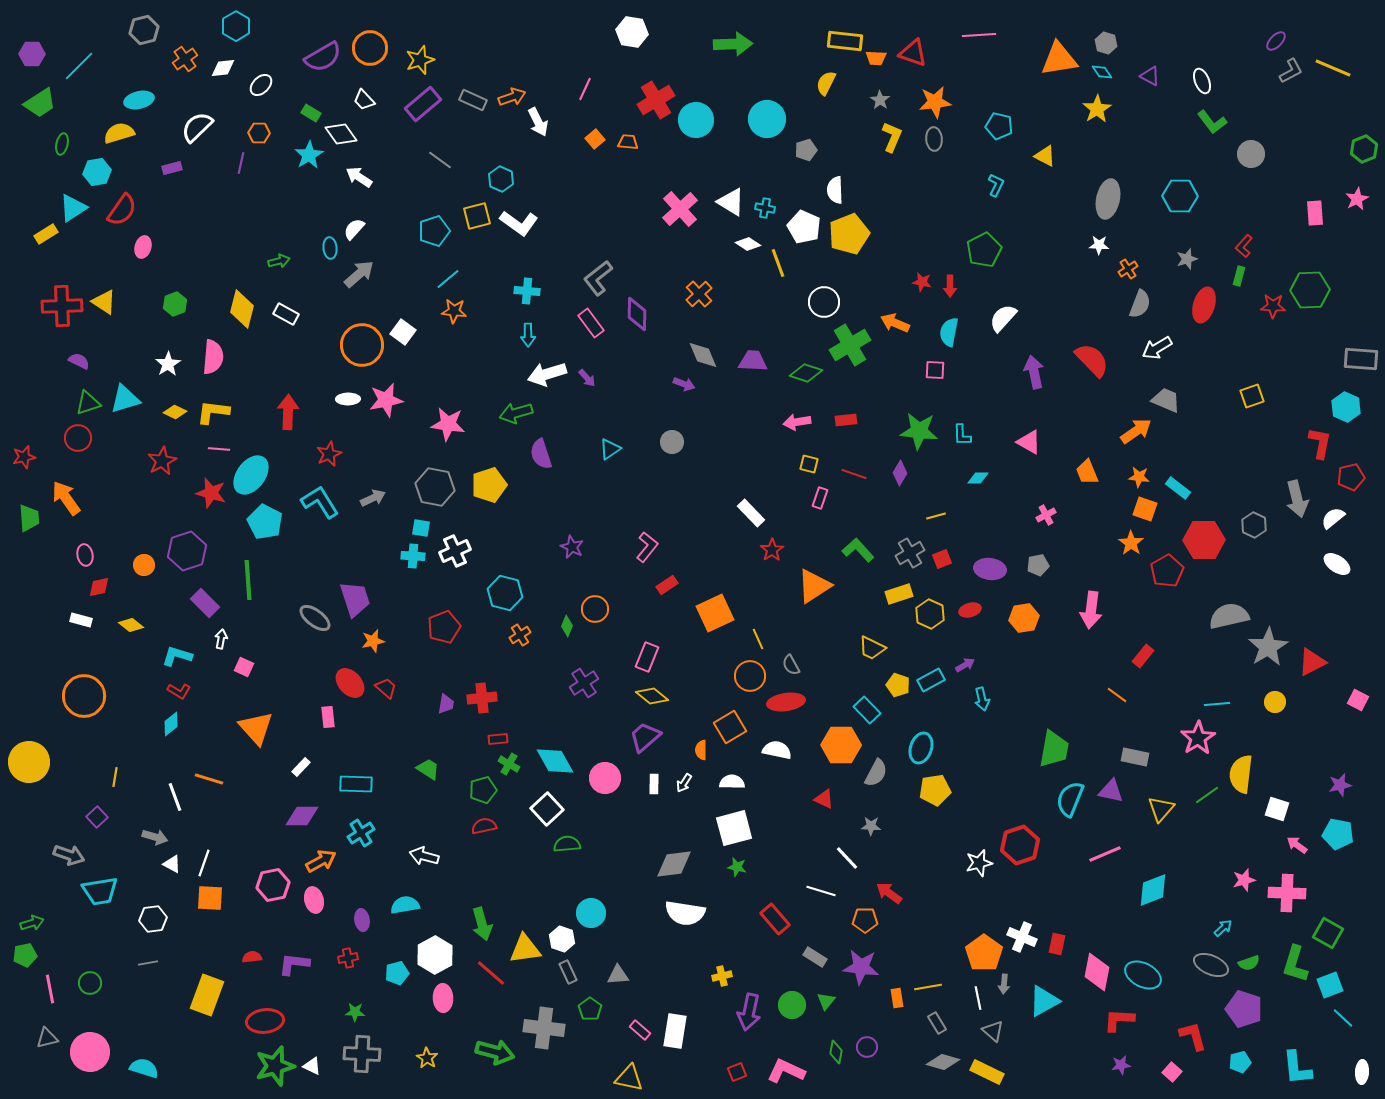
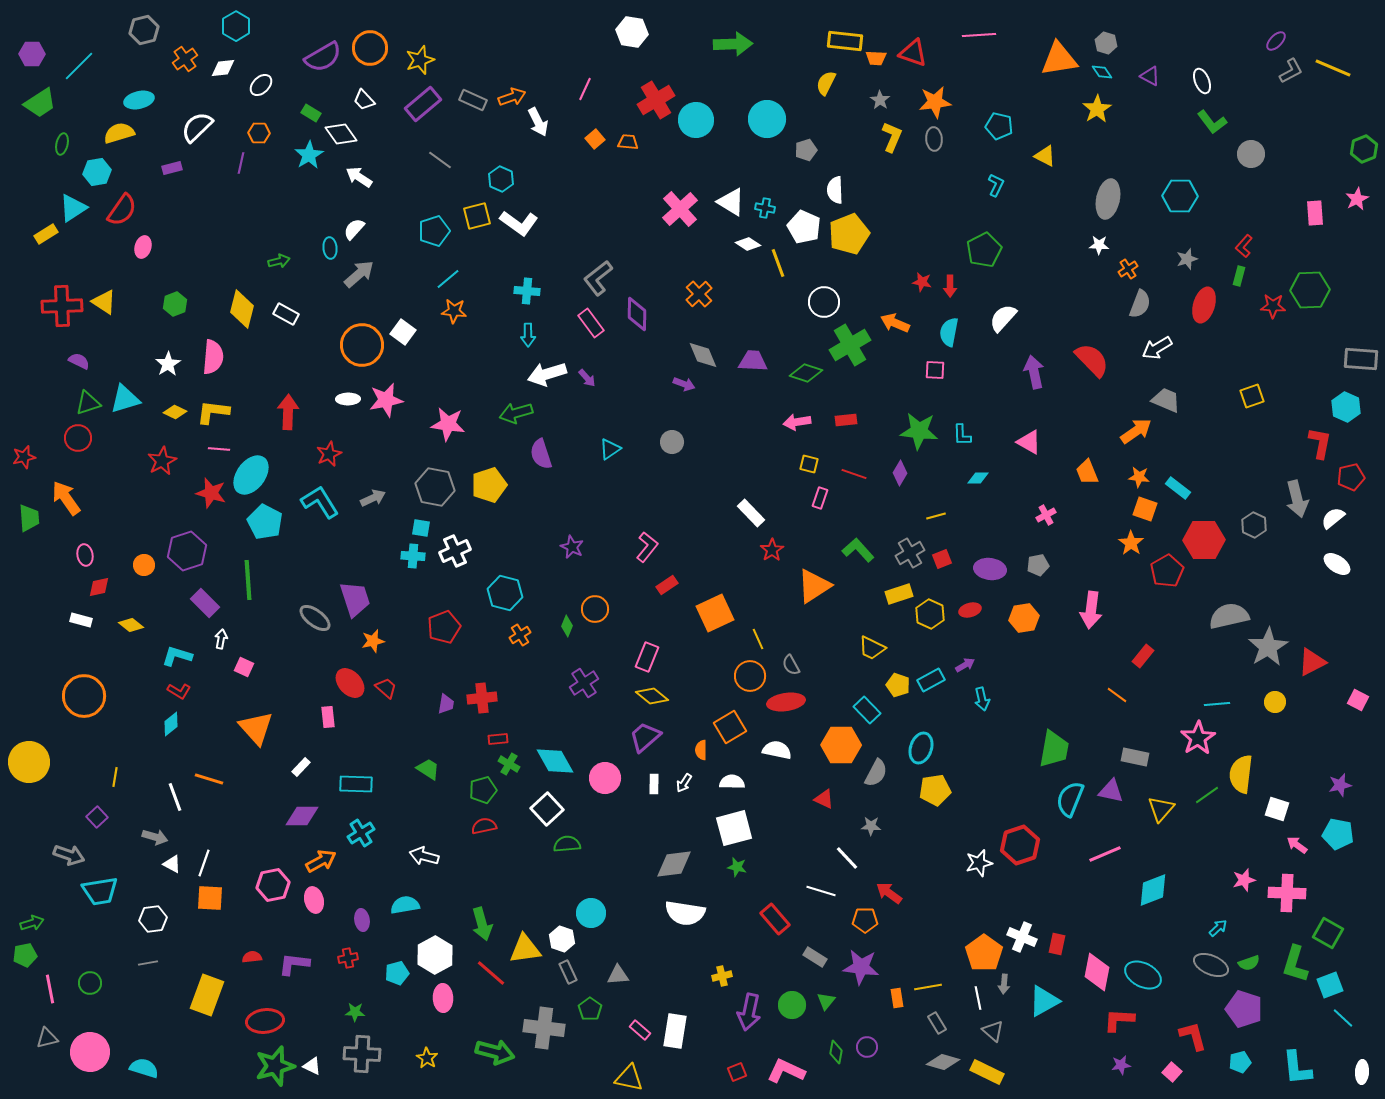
cyan arrow at (1223, 928): moved 5 px left
